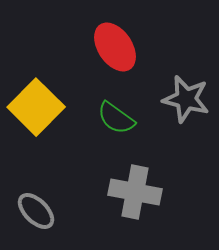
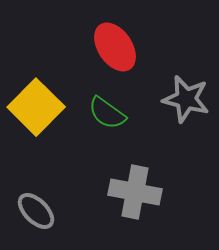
green semicircle: moved 9 px left, 5 px up
